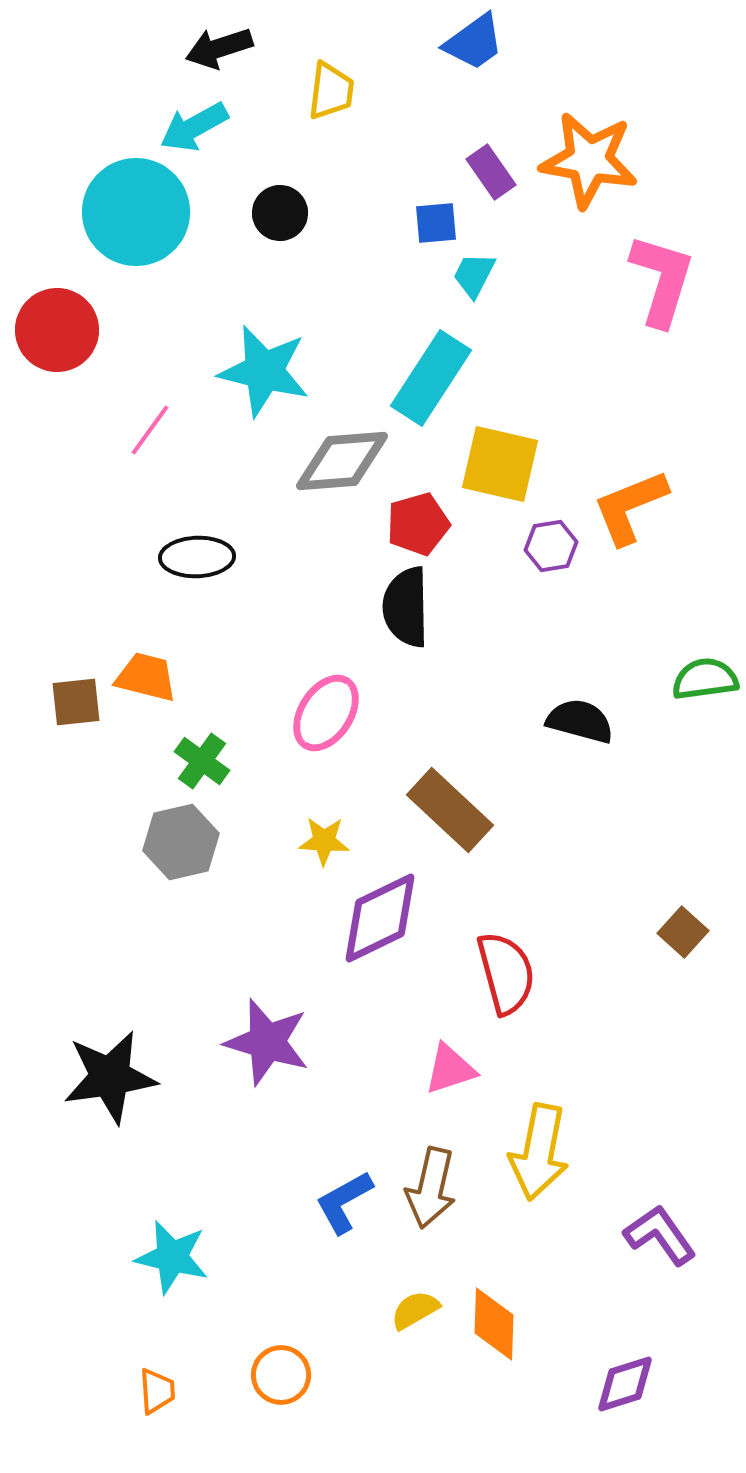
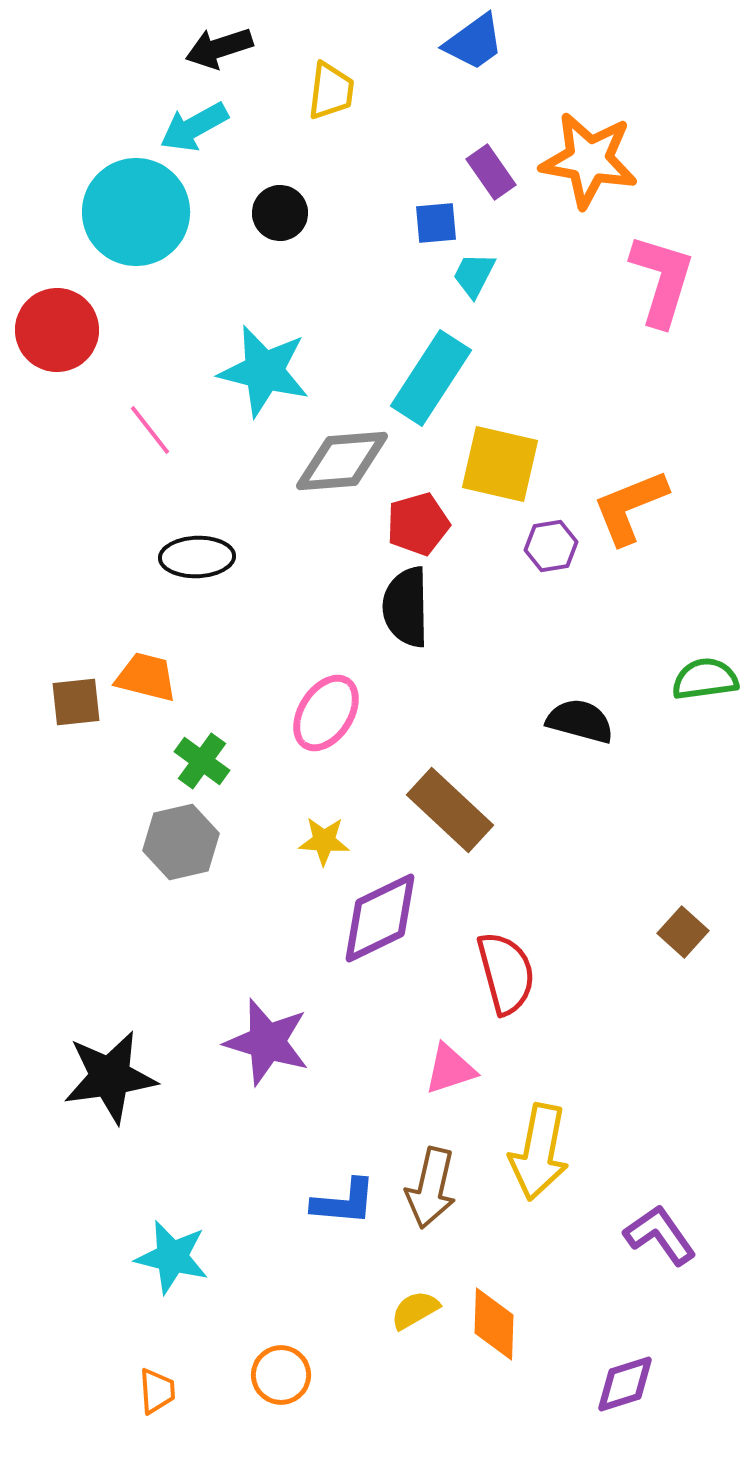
pink line at (150, 430): rotated 74 degrees counterclockwise
blue L-shape at (344, 1202): rotated 146 degrees counterclockwise
